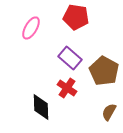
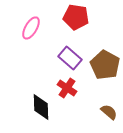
brown pentagon: moved 1 px right, 6 px up
brown semicircle: rotated 102 degrees clockwise
